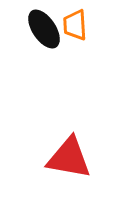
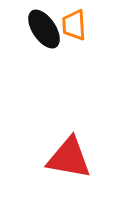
orange trapezoid: moved 1 px left
